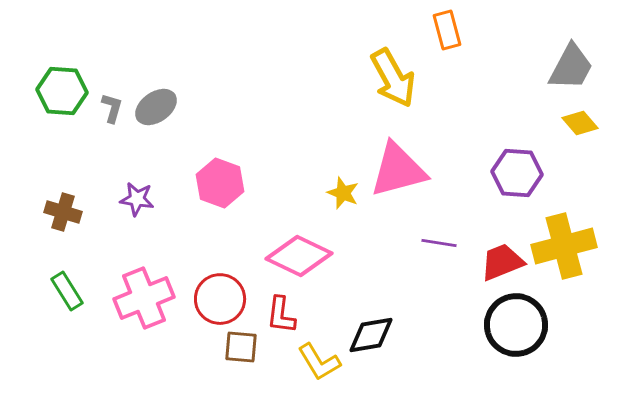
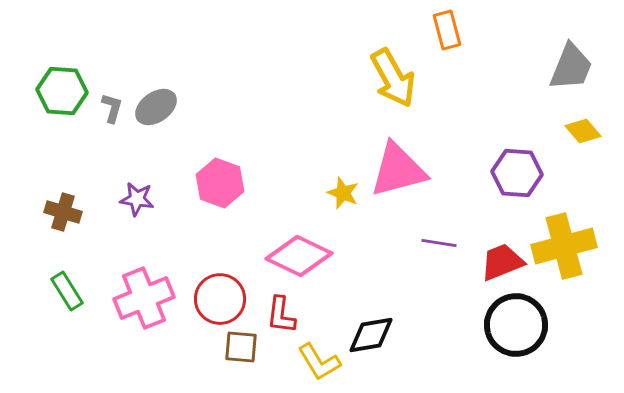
gray trapezoid: rotated 6 degrees counterclockwise
yellow diamond: moved 3 px right, 8 px down
